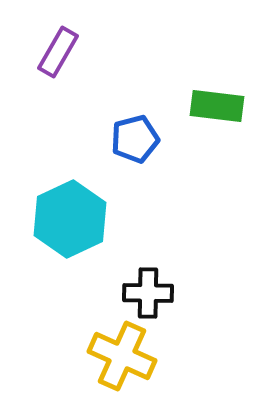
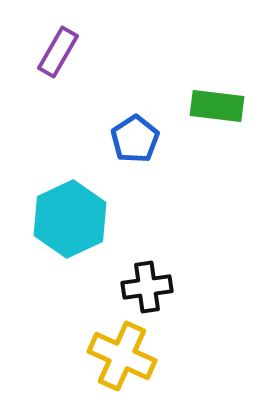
blue pentagon: rotated 18 degrees counterclockwise
black cross: moved 1 px left, 6 px up; rotated 9 degrees counterclockwise
